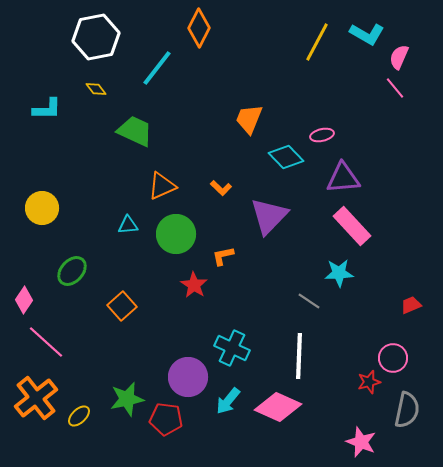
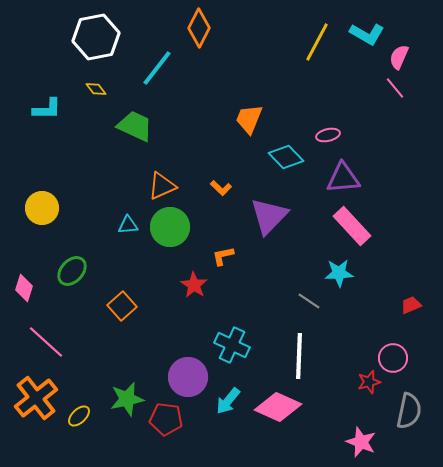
green trapezoid at (135, 131): moved 5 px up
pink ellipse at (322, 135): moved 6 px right
green circle at (176, 234): moved 6 px left, 7 px up
pink diamond at (24, 300): moved 12 px up; rotated 16 degrees counterclockwise
cyan cross at (232, 348): moved 3 px up
gray semicircle at (407, 410): moved 2 px right, 1 px down
